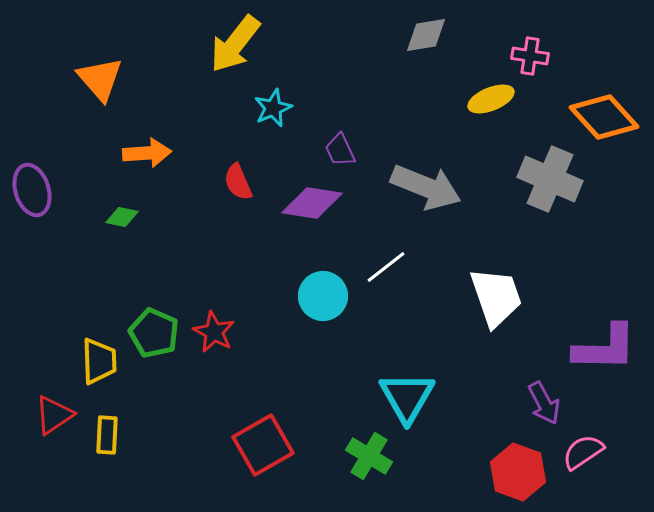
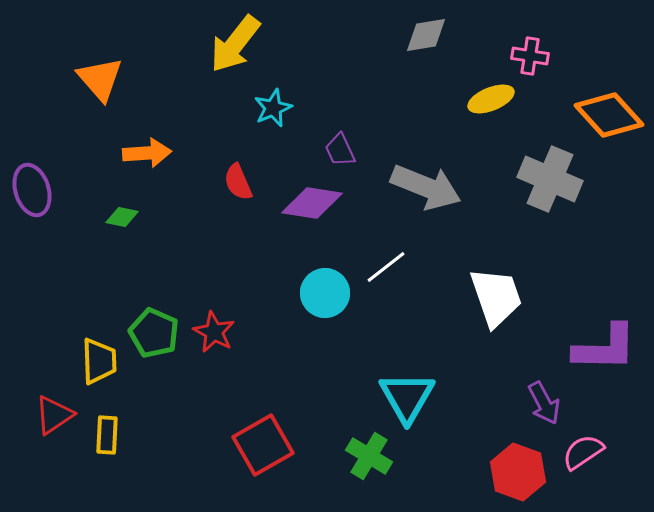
orange diamond: moved 5 px right, 2 px up
cyan circle: moved 2 px right, 3 px up
